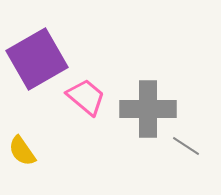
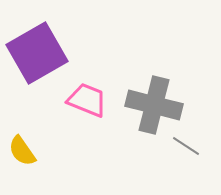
purple square: moved 6 px up
pink trapezoid: moved 1 px right, 3 px down; rotated 18 degrees counterclockwise
gray cross: moved 6 px right, 4 px up; rotated 14 degrees clockwise
